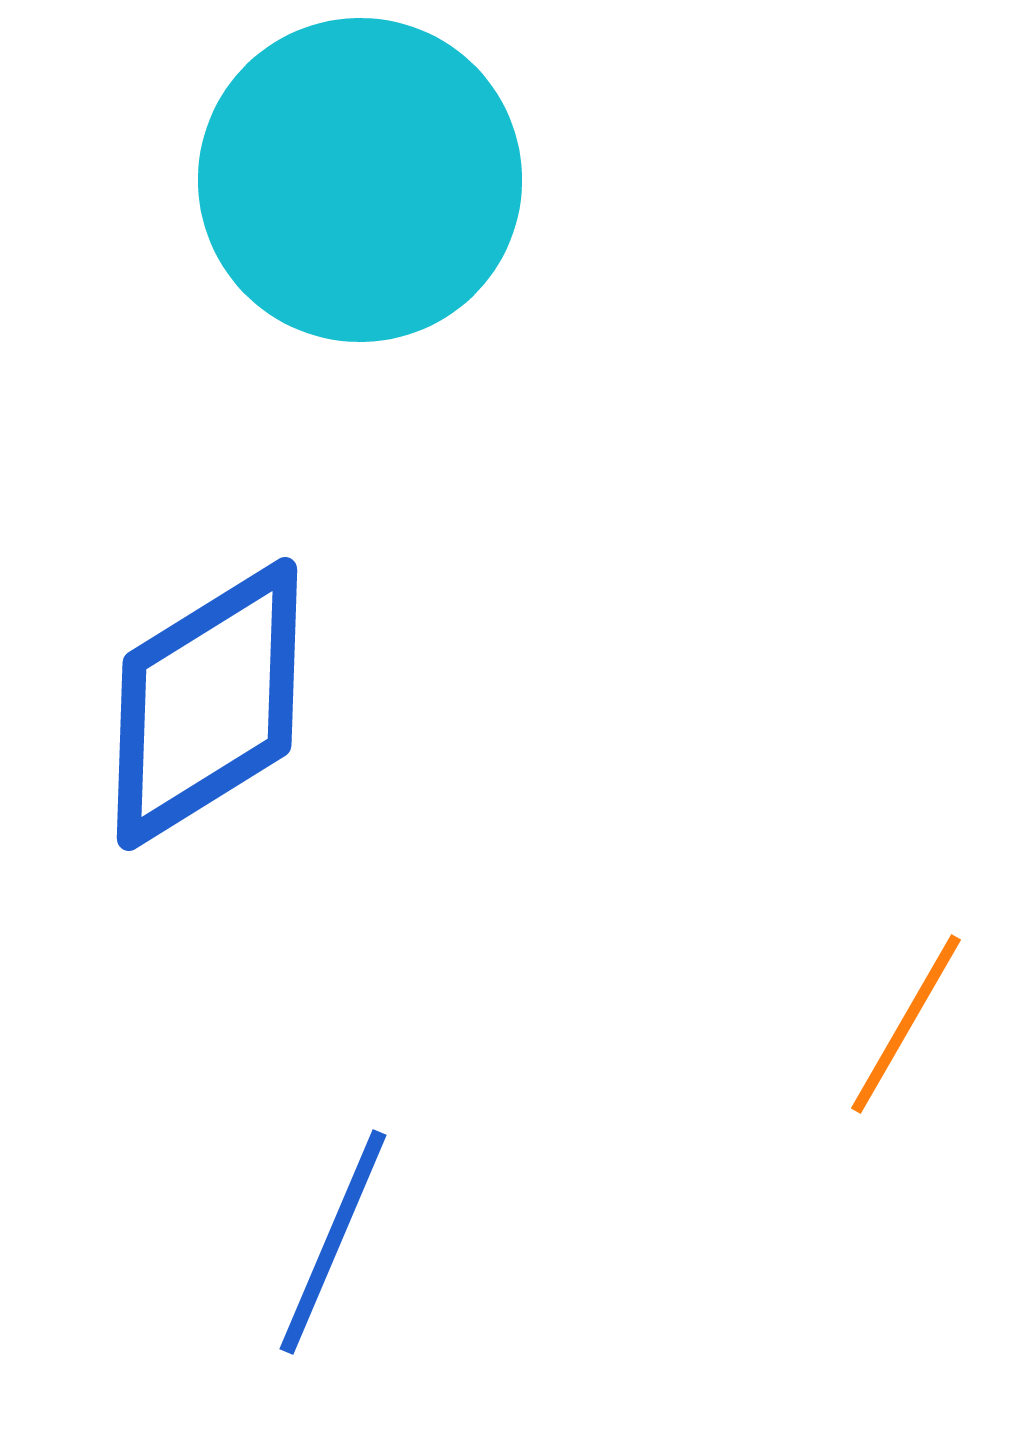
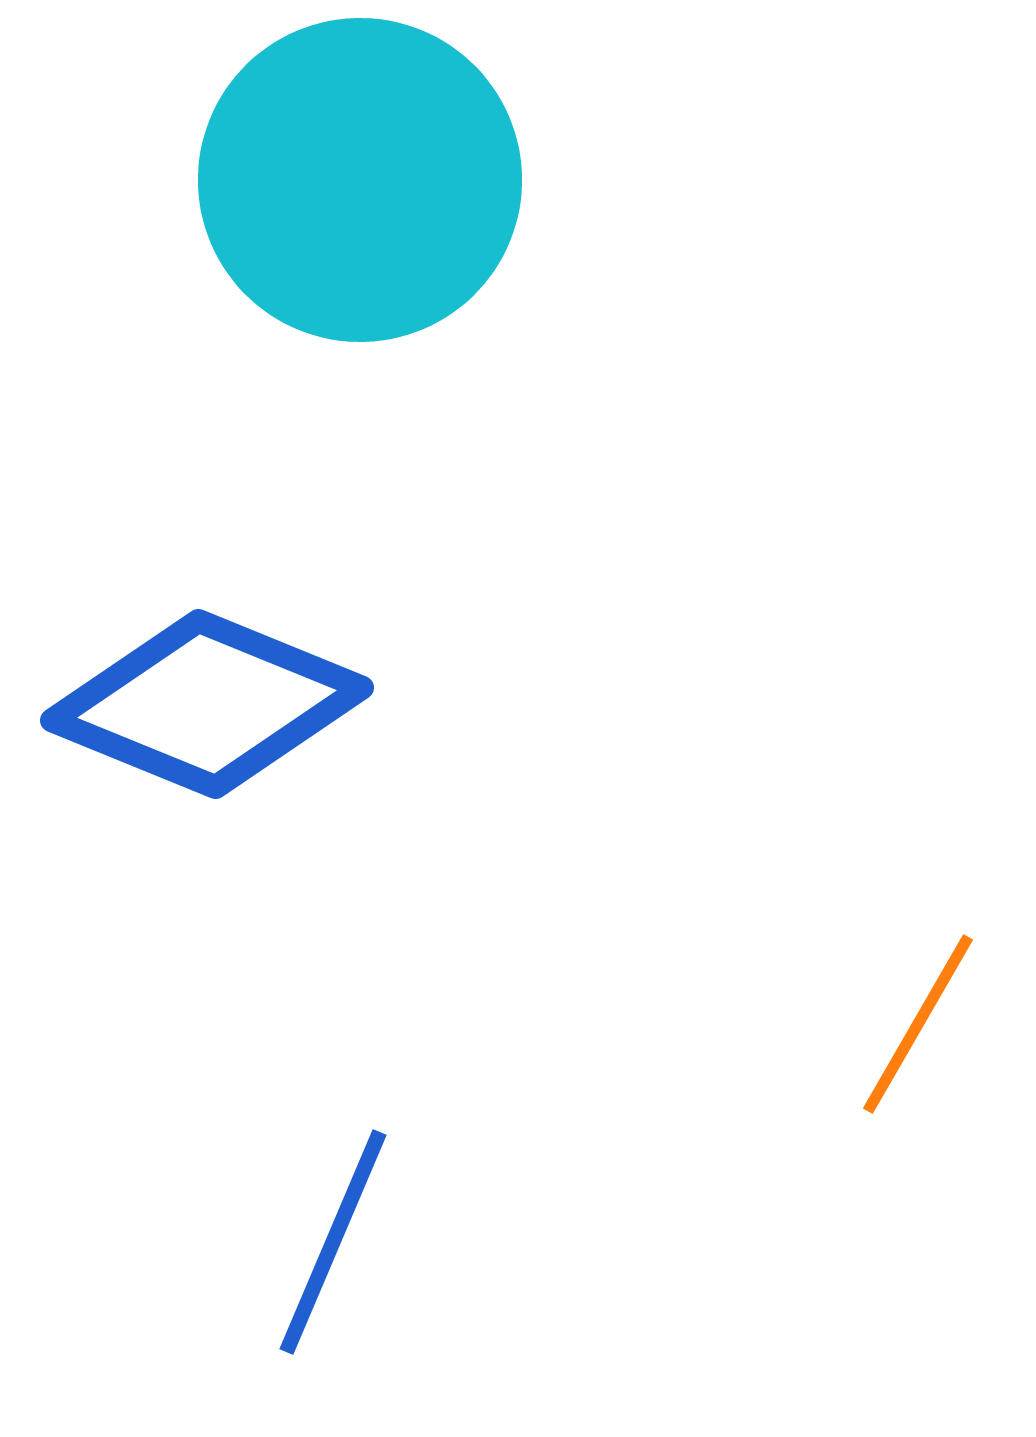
blue diamond: rotated 54 degrees clockwise
orange line: moved 12 px right
